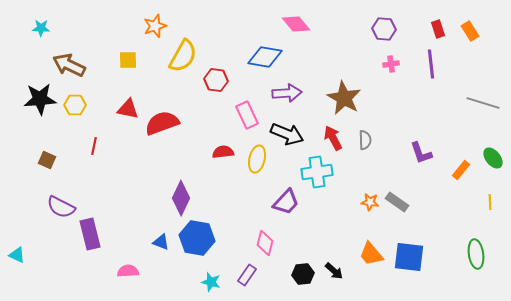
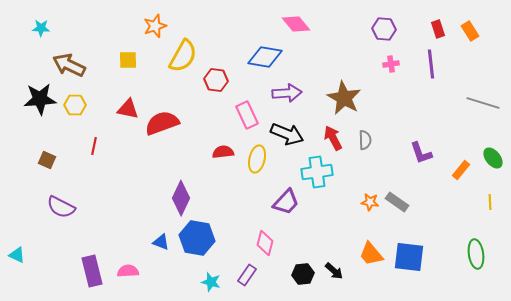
purple rectangle at (90, 234): moved 2 px right, 37 px down
